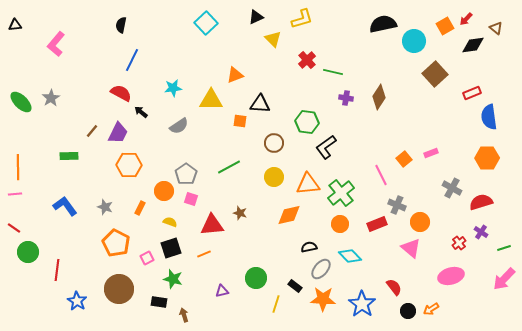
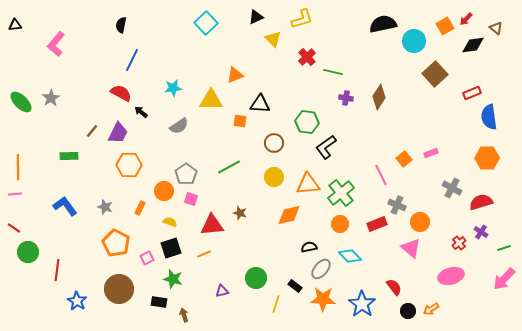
red cross at (307, 60): moved 3 px up
